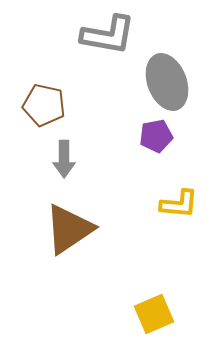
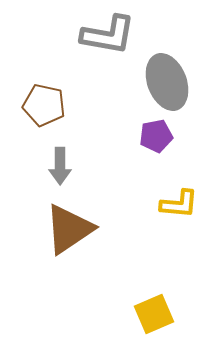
gray arrow: moved 4 px left, 7 px down
